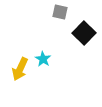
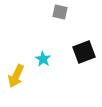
black square: moved 19 px down; rotated 25 degrees clockwise
yellow arrow: moved 4 px left, 7 px down
